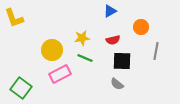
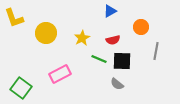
yellow star: rotated 21 degrees counterclockwise
yellow circle: moved 6 px left, 17 px up
green line: moved 14 px right, 1 px down
